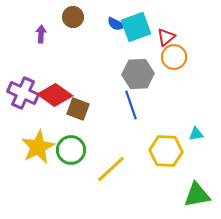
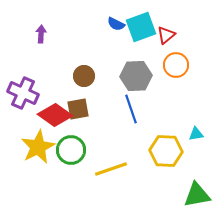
brown circle: moved 11 px right, 59 px down
cyan square: moved 5 px right
red triangle: moved 2 px up
orange circle: moved 2 px right, 8 px down
gray hexagon: moved 2 px left, 2 px down
red diamond: moved 20 px down
blue line: moved 4 px down
brown square: rotated 30 degrees counterclockwise
yellow line: rotated 24 degrees clockwise
